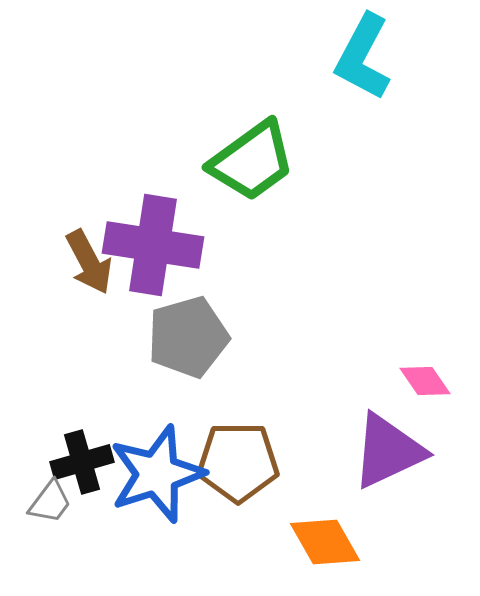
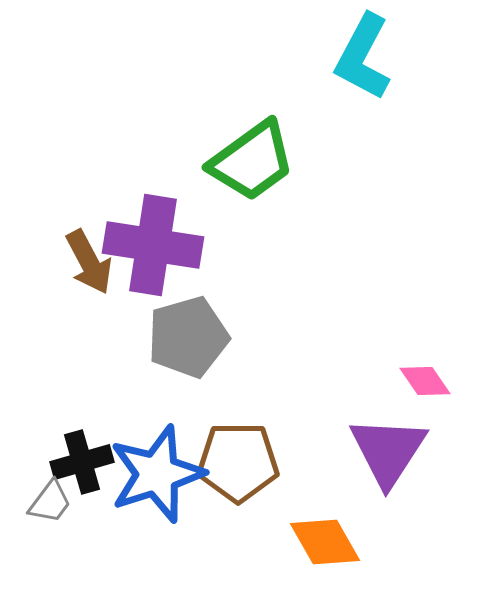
purple triangle: rotated 32 degrees counterclockwise
